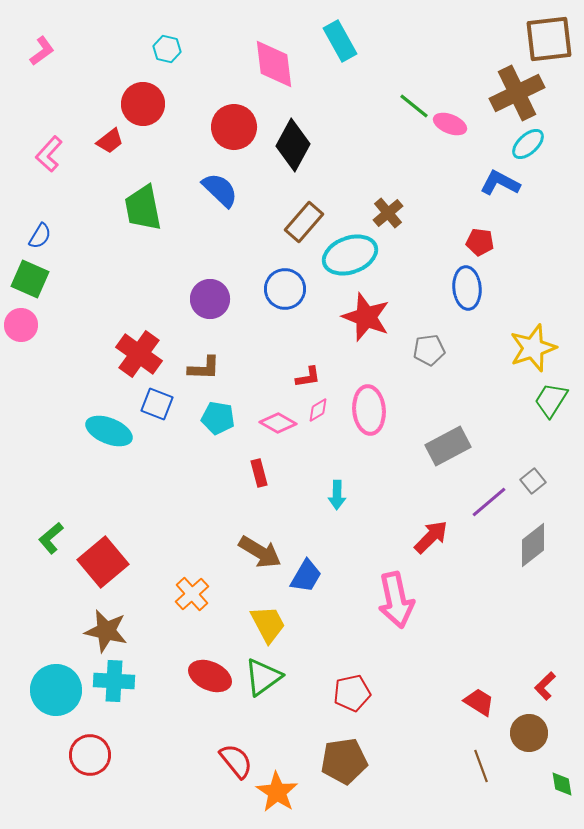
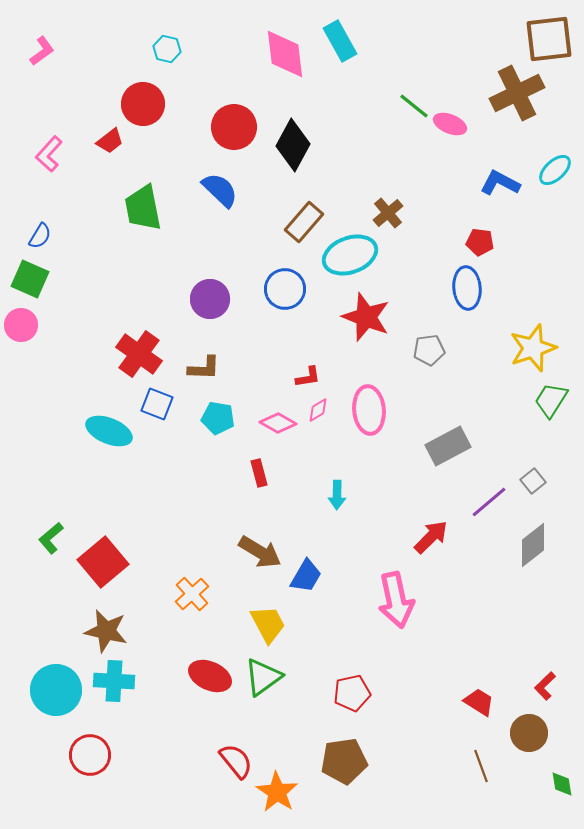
pink diamond at (274, 64): moved 11 px right, 10 px up
cyan ellipse at (528, 144): moved 27 px right, 26 px down
